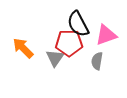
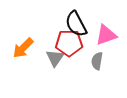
black semicircle: moved 2 px left
orange arrow: rotated 90 degrees counterclockwise
